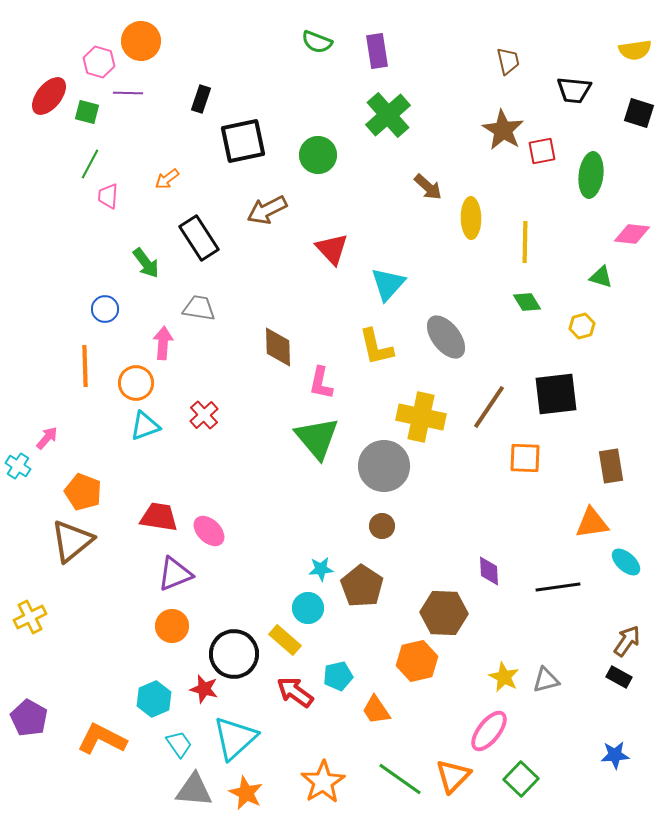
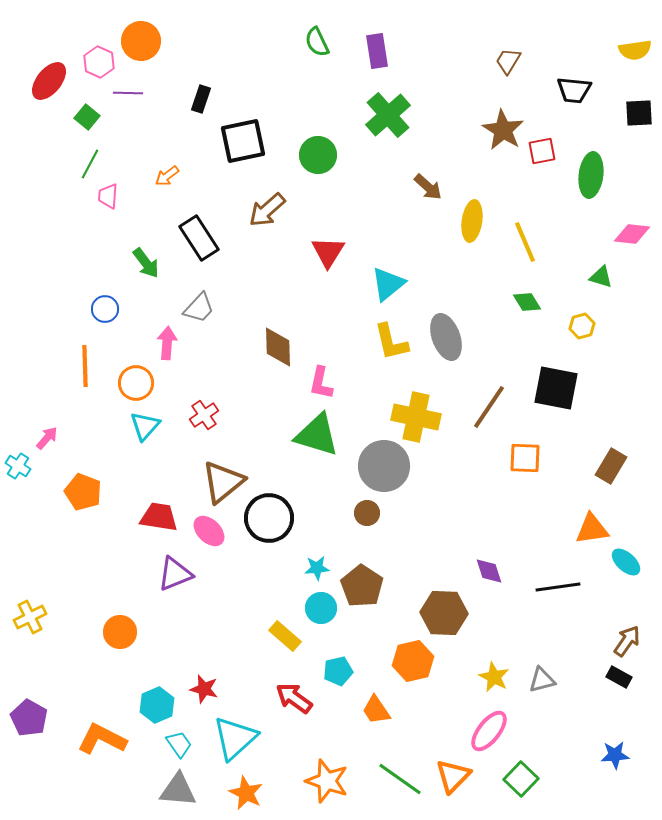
green semicircle at (317, 42): rotated 44 degrees clockwise
brown trapezoid at (508, 61): rotated 136 degrees counterclockwise
pink hexagon at (99, 62): rotated 8 degrees clockwise
red ellipse at (49, 96): moved 15 px up
green square at (87, 112): moved 5 px down; rotated 25 degrees clockwise
black square at (639, 113): rotated 20 degrees counterclockwise
orange arrow at (167, 179): moved 3 px up
brown arrow at (267, 210): rotated 15 degrees counterclockwise
yellow ellipse at (471, 218): moved 1 px right, 3 px down; rotated 9 degrees clockwise
yellow line at (525, 242): rotated 24 degrees counterclockwise
red triangle at (332, 249): moved 4 px left, 3 px down; rotated 15 degrees clockwise
cyan triangle at (388, 284): rotated 9 degrees clockwise
gray trapezoid at (199, 308): rotated 124 degrees clockwise
gray ellipse at (446, 337): rotated 18 degrees clockwise
pink arrow at (163, 343): moved 4 px right
yellow L-shape at (376, 347): moved 15 px right, 5 px up
black square at (556, 394): moved 6 px up; rotated 18 degrees clockwise
red cross at (204, 415): rotated 8 degrees clockwise
yellow cross at (421, 417): moved 5 px left
cyan triangle at (145, 426): rotated 28 degrees counterclockwise
green triangle at (317, 438): moved 3 px up; rotated 33 degrees counterclockwise
brown rectangle at (611, 466): rotated 40 degrees clockwise
orange triangle at (592, 523): moved 6 px down
brown circle at (382, 526): moved 15 px left, 13 px up
brown triangle at (72, 541): moved 151 px right, 59 px up
cyan star at (321, 569): moved 4 px left, 1 px up
purple diamond at (489, 571): rotated 16 degrees counterclockwise
cyan circle at (308, 608): moved 13 px right
orange circle at (172, 626): moved 52 px left, 6 px down
yellow rectangle at (285, 640): moved 4 px up
black circle at (234, 654): moved 35 px right, 136 px up
orange hexagon at (417, 661): moved 4 px left
cyan pentagon at (338, 676): moved 5 px up
yellow star at (504, 677): moved 10 px left
gray triangle at (546, 680): moved 4 px left
red arrow at (295, 692): moved 1 px left, 6 px down
cyan hexagon at (154, 699): moved 3 px right, 6 px down
orange star at (323, 782): moved 4 px right, 1 px up; rotated 21 degrees counterclockwise
gray triangle at (194, 790): moved 16 px left
